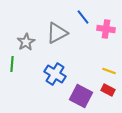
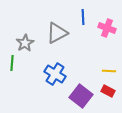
blue line: rotated 35 degrees clockwise
pink cross: moved 1 px right, 1 px up; rotated 12 degrees clockwise
gray star: moved 1 px left, 1 px down
green line: moved 1 px up
yellow line: rotated 16 degrees counterclockwise
red rectangle: moved 1 px down
purple square: rotated 10 degrees clockwise
